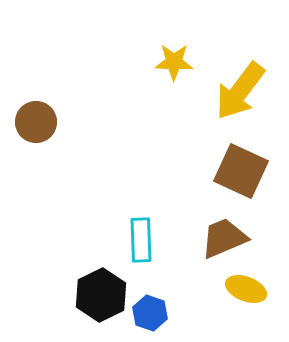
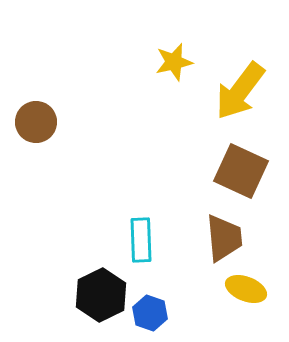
yellow star: rotated 15 degrees counterclockwise
brown trapezoid: rotated 108 degrees clockwise
